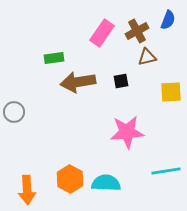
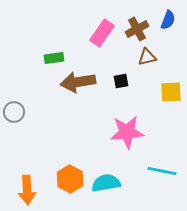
brown cross: moved 2 px up
cyan line: moved 4 px left; rotated 20 degrees clockwise
cyan semicircle: rotated 12 degrees counterclockwise
